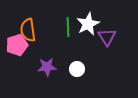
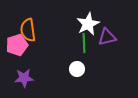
green line: moved 16 px right, 16 px down
purple triangle: rotated 48 degrees clockwise
purple star: moved 23 px left, 11 px down
